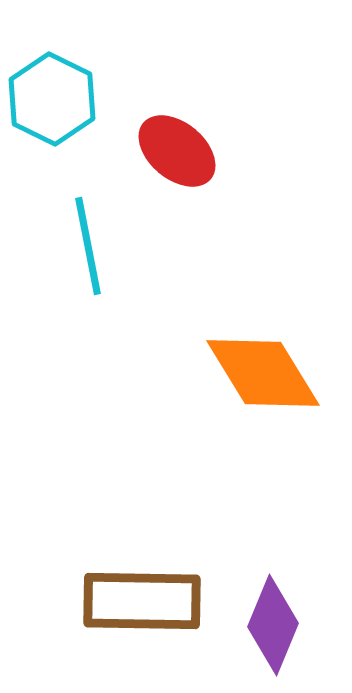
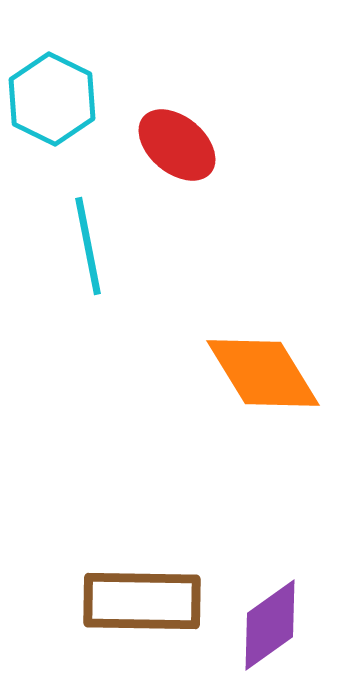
red ellipse: moved 6 px up
purple diamond: moved 3 px left; rotated 32 degrees clockwise
